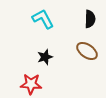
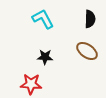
black star: rotated 21 degrees clockwise
